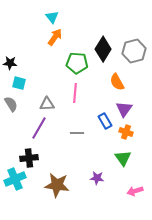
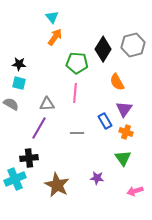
gray hexagon: moved 1 px left, 6 px up
black star: moved 9 px right, 1 px down
gray semicircle: rotated 28 degrees counterclockwise
brown star: rotated 20 degrees clockwise
